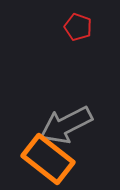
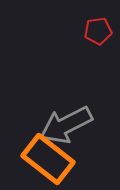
red pentagon: moved 20 px right, 4 px down; rotated 28 degrees counterclockwise
